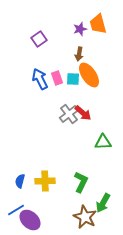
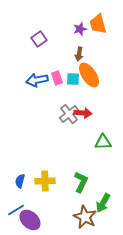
blue arrow: moved 3 px left, 1 px down; rotated 75 degrees counterclockwise
red arrow: rotated 36 degrees counterclockwise
